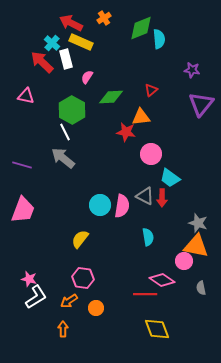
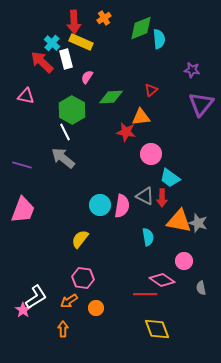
red arrow at (71, 23): moved 3 px right, 1 px up; rotated 120 degrees counterclockwise
orange triangle at (196, 246): moved 17 px left, 25 px up
pink star at (29, 279): moved 6 px left, 31 px down; rotated 21 degrees clockwise
